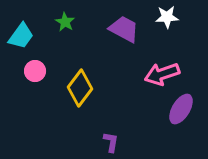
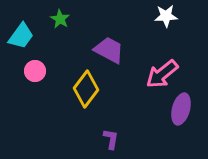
white star: moved 1 px left, 1 px up
green star: moved 5 px left, 3 px up
purple trapezoid: moved 15 px left, 21 px down
pink arrow: rotated 20 degrees counterclockwise
yellow diamond: moved 6 px right, 1 px down
purple ellipse: rotated 16 degrees counterclockwise
purple L-shape: moved 3 px up
